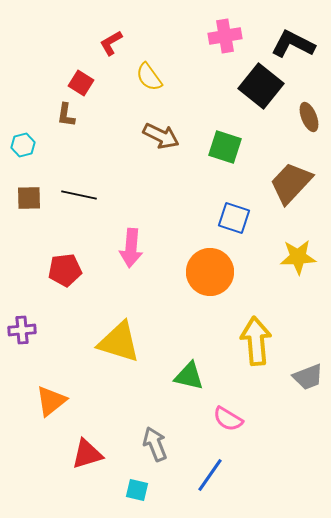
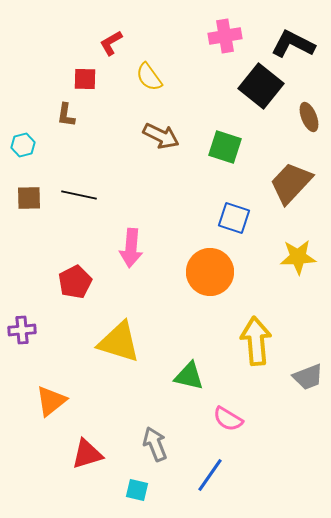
red square: moved 4 px right, 4 px up; rotated 30 degrees counterclockwise
red pentagon: moved 10 px right, 12 px down; rotated 20 degrees counterclockwise
